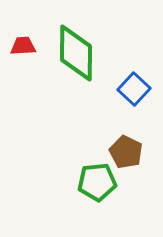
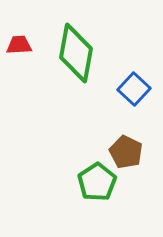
red trapezoid: moved 4 px left, 1 px up
green diamond: rotated 10 degrees clockwise
green pentagon: rotated 27 degrees counterclockwise
